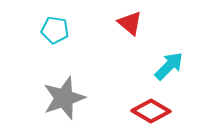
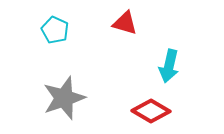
red triangle: moved 5 px left; rotated 24 degrees counterclockwise
cyan pentagon: rotated 16 degrees clockwise
cyan arrow: rotated 148 degrees clockwise
